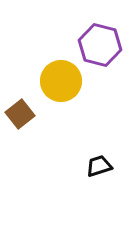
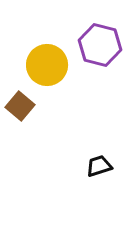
yellow circle: moved 14 px left, 16 px up
brown square: moved 8 px up; rotated 12 degrees counterclockwise
